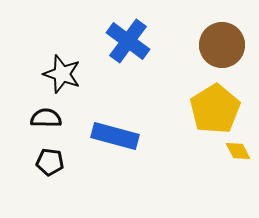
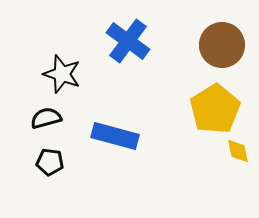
black semicircle: rotated 16 degrees counterclockwise
yellow diamond: rotated 16 degrees clockwise
